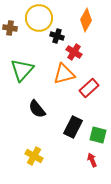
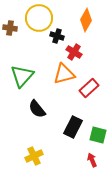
green triangle: moved 6 px down
yellow cross: rotated 36 degrees clockwise
